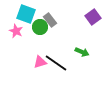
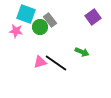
pink star: rotated 16 degrees counterclockwise
